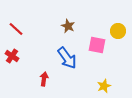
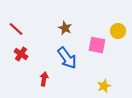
brown star: moved 3 px left, 2 px down
red cross: moved 9 px right, 2 px up
